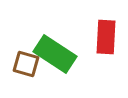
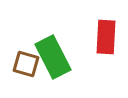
green rectangle: moved 2 px left, 3 px down; rotated 30 degrees clockwise
